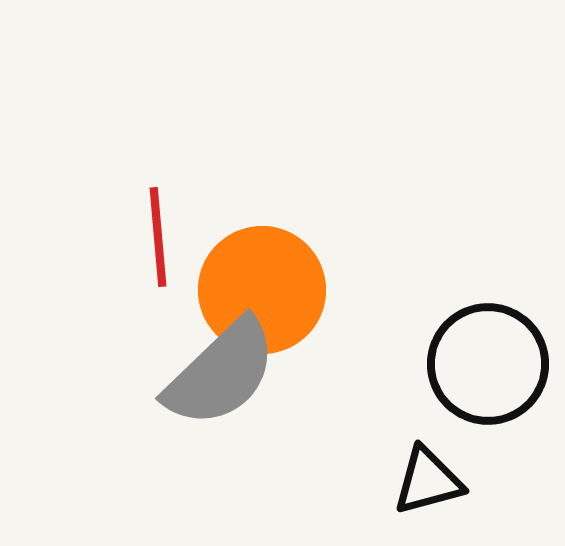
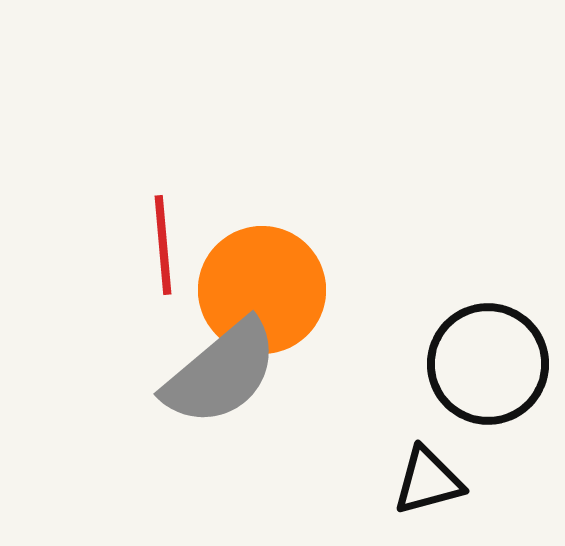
red line: moved 5 px right, 8 px down
gray semicircle: rotated 4 degrees clockwise
